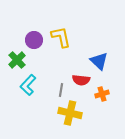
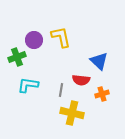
green cross: moved 3 px up; rotated 24 degrees clockwise
cyan L-shape: rotated 55 degrees clockwise
yellow cross: moved 2 px right
